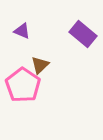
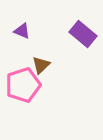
brown triangle: moved 1 px right
pink pentagon: rotated 20 degrees clockwise
